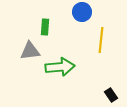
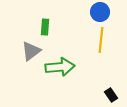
blue circle: moved 18 px right
gray triangle: moved 1 px right; rotated 30 degrees counterclockwise
